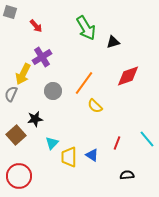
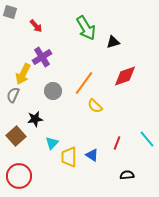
red diamond: moved 3 px left
gray semicircle: moved 2 px right, 1 px down
brown square: moved 1 px down
